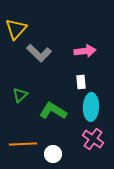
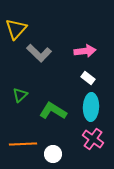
white rectangle: moved 7 px right, 4 px up; rotated 48 degrees counterclockwise
